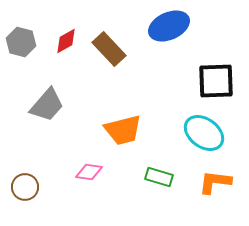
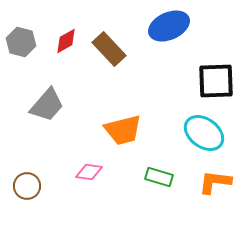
brown circle: moved 2 px right, 1 px up
